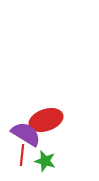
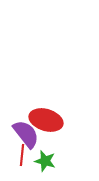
red ellipse: rotated 36 degrees clockwise
purple semicircle: rotated 20 degrees clockwise
